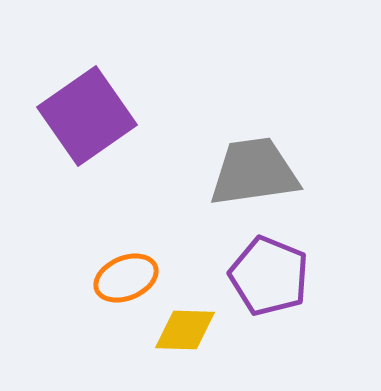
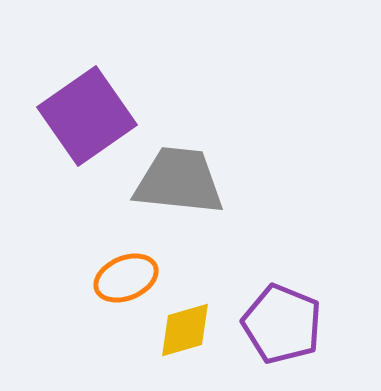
gray trapezoid: moved 75 px left, 9 px down; rotated 14 degrees clockwise
purple pentagon: moved 13 px right, 48 px down
yellow diamond: rotated 18 degrees counterclockwise
